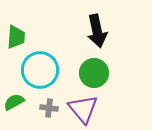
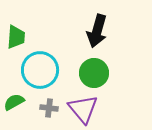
black arrow: rotated 28 degrees clockwise
